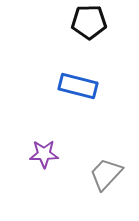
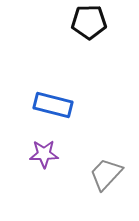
blue rectangle: moved 25 px left, 19 px down
